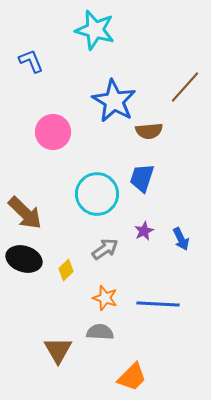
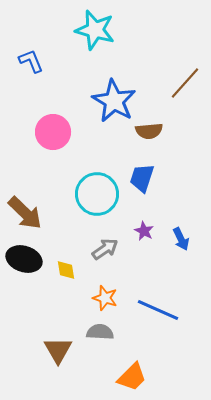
brown line: moved 4 px up
purple star: rotated 18 degrees counterclockwise
yellow diamond: rotated 55 degrees counterclockwise
blue line: moved 6 px down; rotated 21 degrees clockwise
